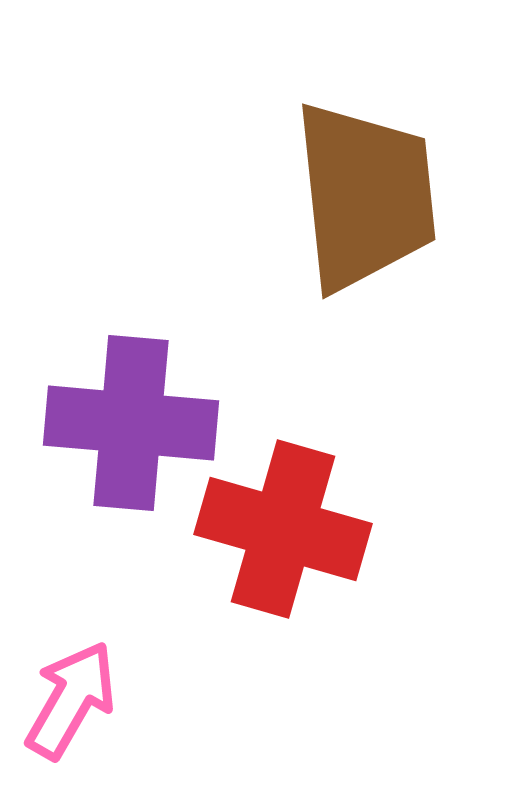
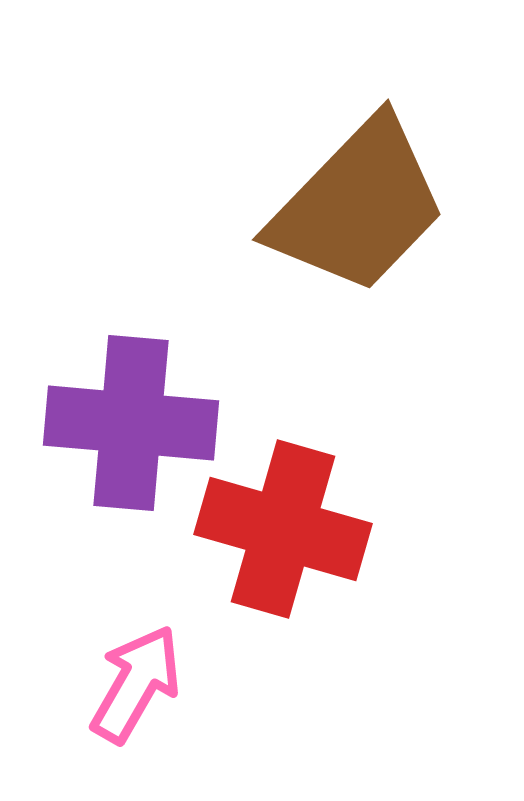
brown trapezoid: moved 7 px left, 10 px down; rotated 50 degrees clockwise
pink arrow: moved 65 px right, 16 px up
